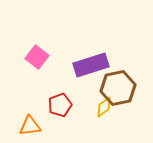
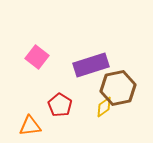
red pentagon: rotated 20 degrees counterclockwise
